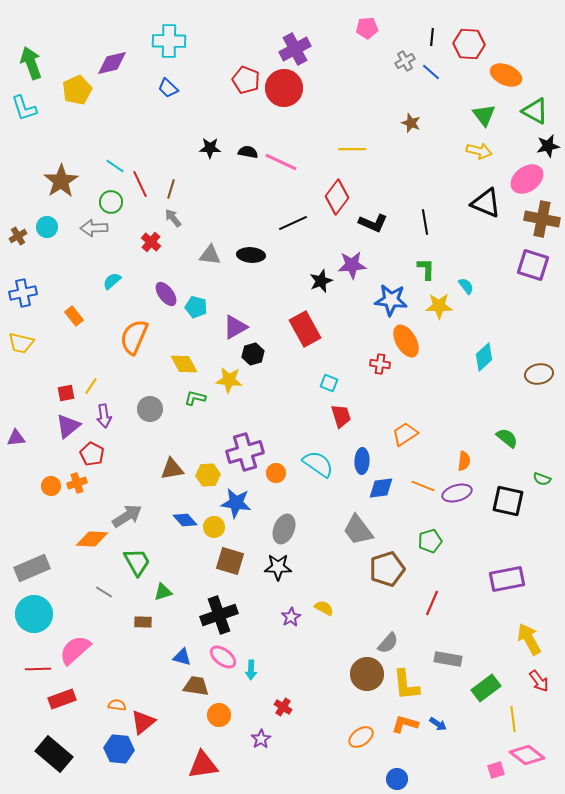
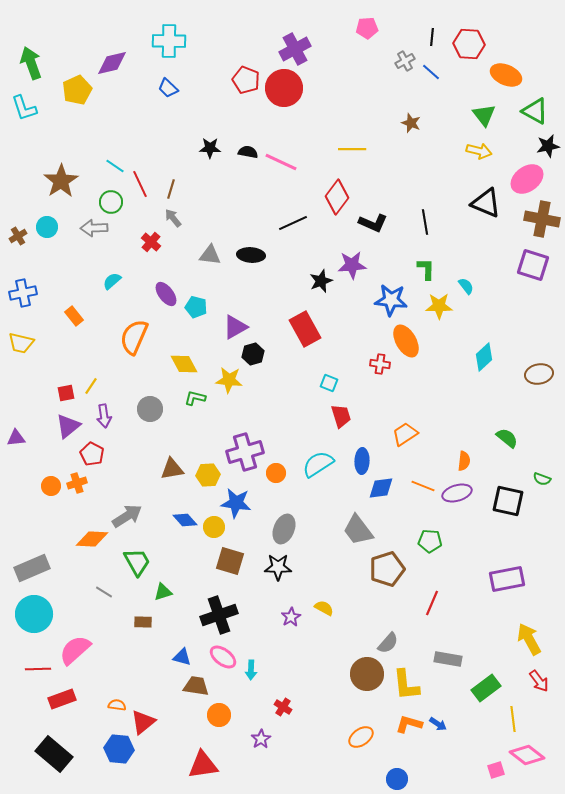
cyan semicircle at (318, 464): rotated 68 degrees counterclockwise
green pentagon at (430, 541): rotated 20 degrees clockwise
orange L-shape at (405, 724): moved 4 px right
